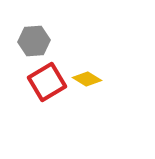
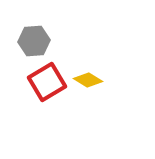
yellow diamond: moved 1 px right, 1 px down
